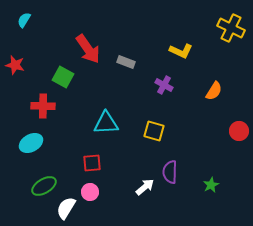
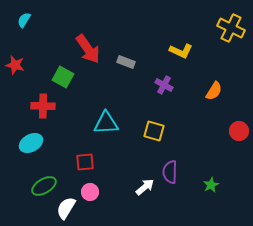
red square: moved 7 px left, 1 px up
